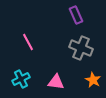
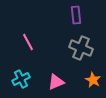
purple rectangle: rotated 18 degrees clockwise
pink triangle: rotated 30 degrees counterclockwise
